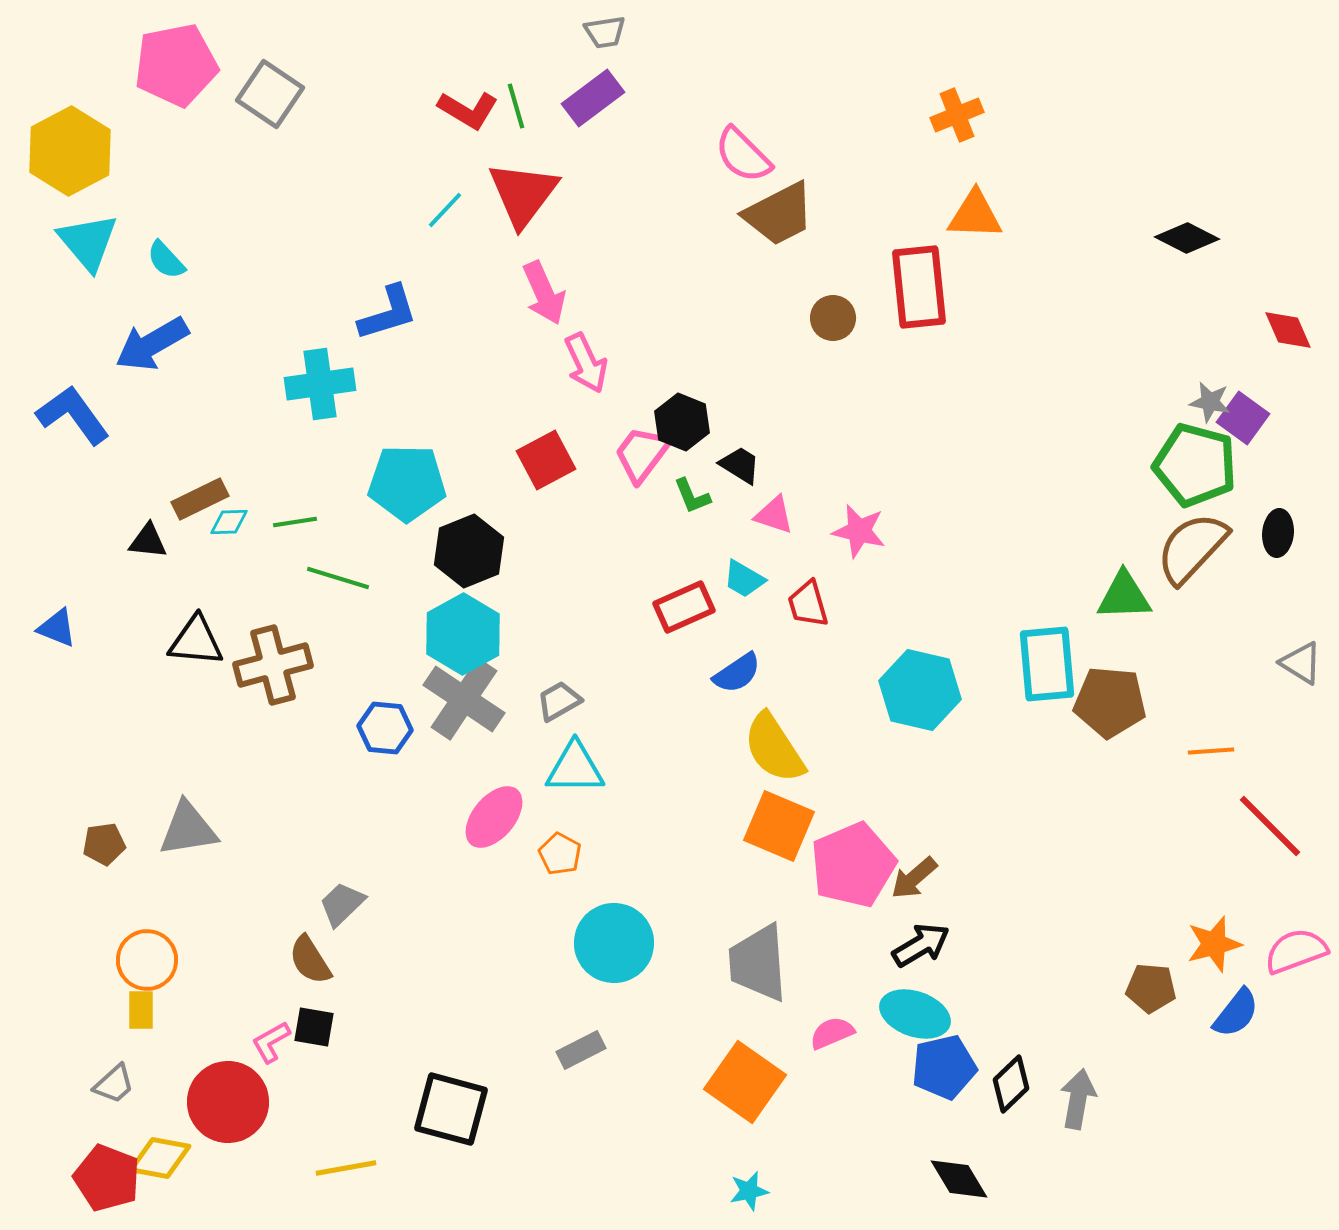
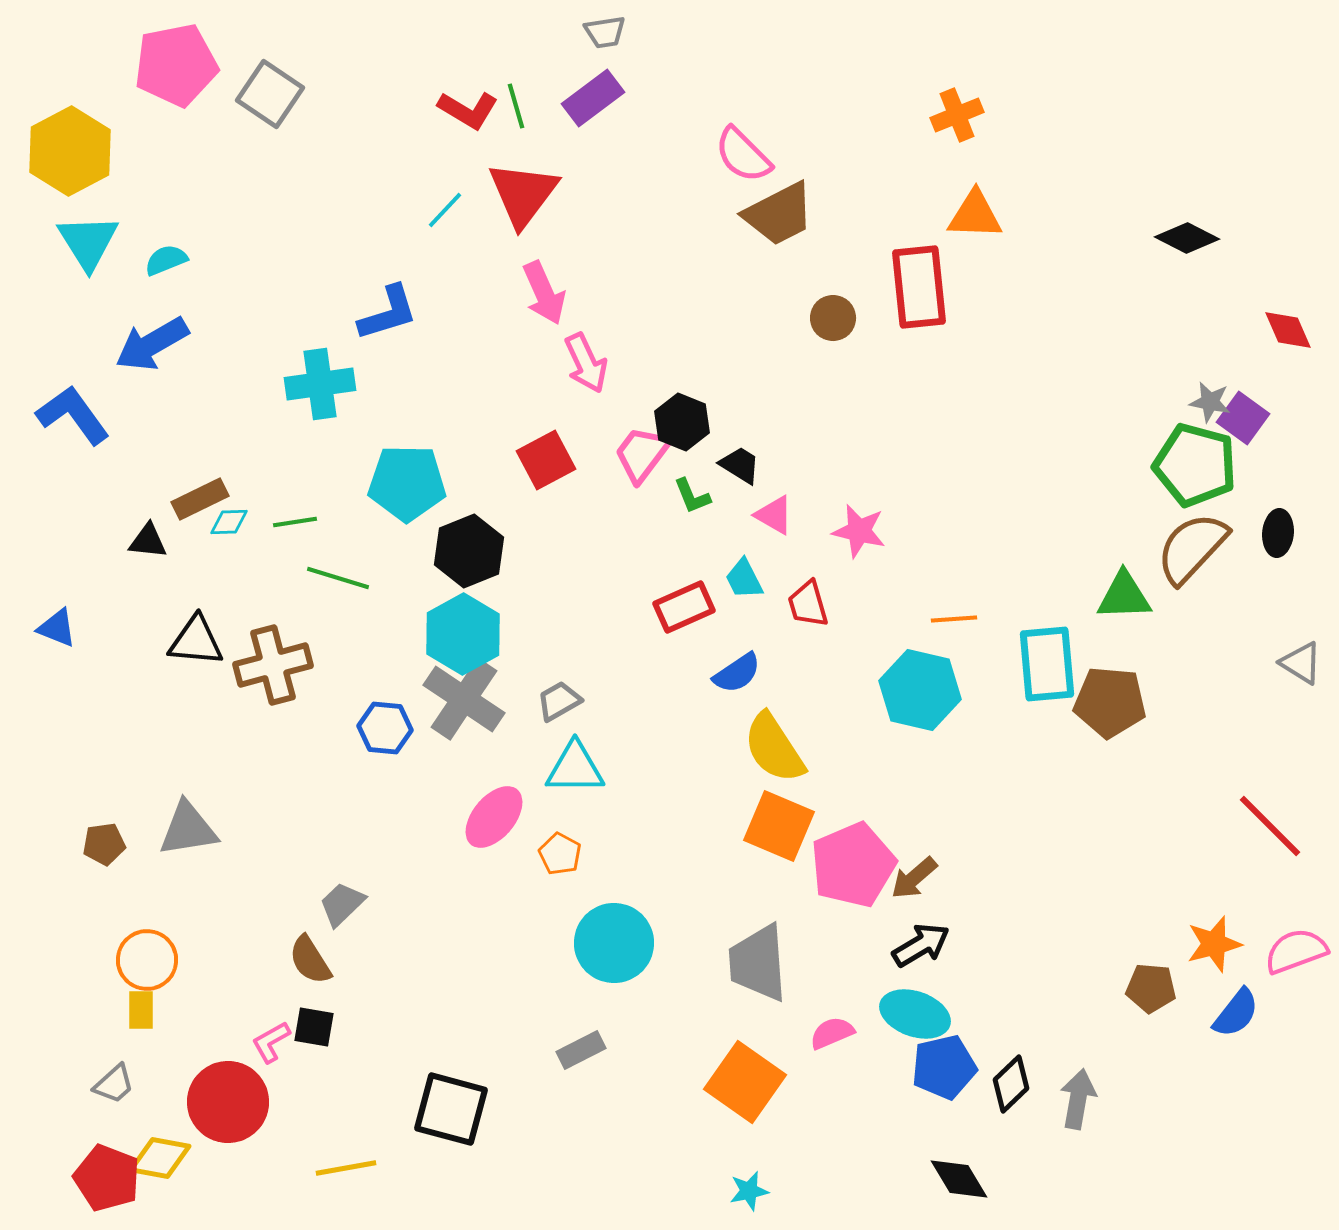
cyan triangle at (88, 242): rotated 8 degrees clockwise
cyan semicircle at (166, 260): rotated 111 degrees clockwise
pink triangle at (774, 515): rotated 12 degrees clockwise
cyan trapezoid at (744, 579): rotated 33 degrees clockwise
orange line at (1211, 751): moved 257 px left, 132 px up
